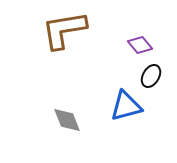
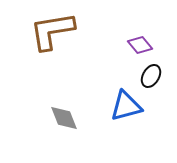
brown L-shape: moved 12 px left, 1 px down
gray diamond: moved 3 px left, 2 px up
